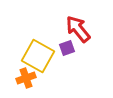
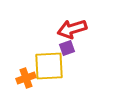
red arrow: moved 6 px left; rotated 68 degrees counterclockwise
yellow square: moved 11 px right, 10 px down; rotated 32 degrees counterclockwise
